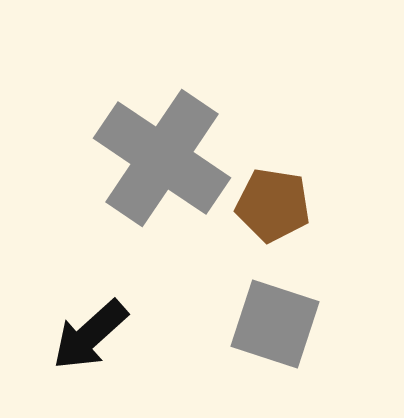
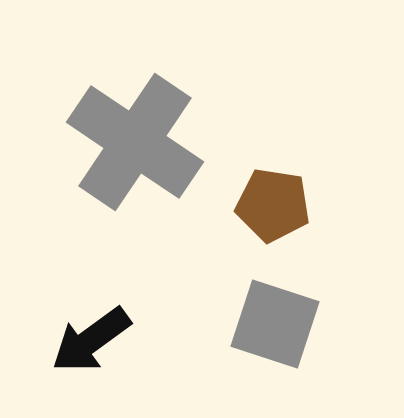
gray cross: moved 27 px left, 16 px up
black arrow: moved 1 px right, 5 px down; rotated 6 degrees clockwise
